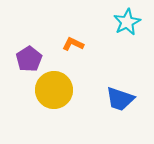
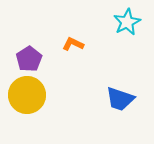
yellow circle: moved 27 px left, 5 px down
